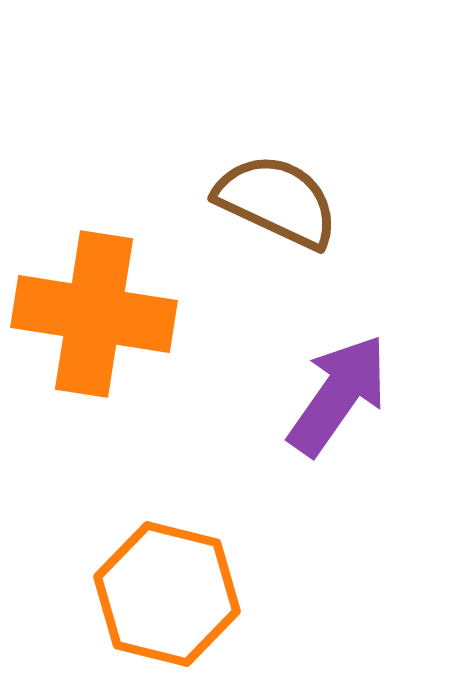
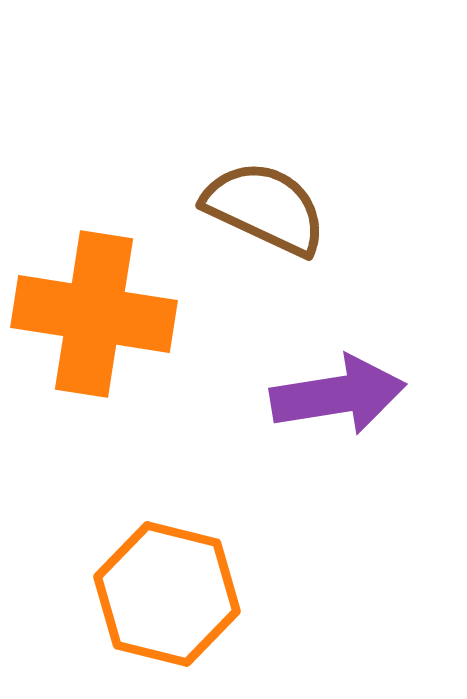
brown semicircle: moved 12 px left, 7 px down
purple arrow: rotated 46 degrees clockwise
